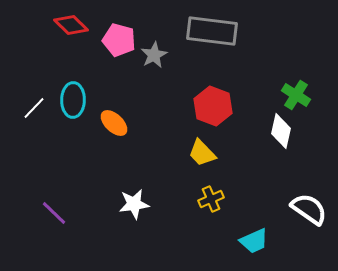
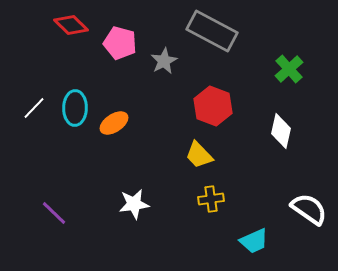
gray rectangle: rotated 21 degrees clockwise
pink pentagon: moved 1 px right, 3 px down
gray star: moved 10 px right, 6 px down
green cross: moved 7 px left, 26 px up; rotated 16 degrees clockwise
cyan ellipse: moved 2 px right, 8 px down
orange ellipse: rotated 76 degrees counterclockwise
yellow trapezoid: moved 3 px left, 2 px down
yellow cross: rotated 15 degrees clockwise
